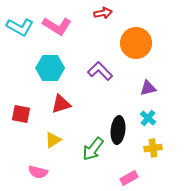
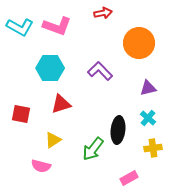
pink L-shape: rotated 12 degrees counterclockwise
orange circle: moved 3 px right
pink semicircle: moved 3 px right, 6 px up
